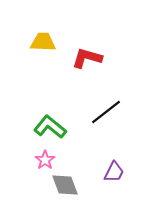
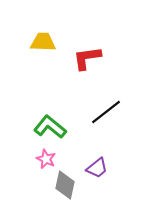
red L-shape: rotated 24 degrees counterclockwise
pink star: moved 1 px right, 1 px up; rotated 12 degrees counterclockwise
purple trapezoid: moved 17 px left, 4 px up; rotated 25 degrees clockwise
gray diamond: rotated 32 degrees clockwise
